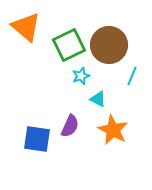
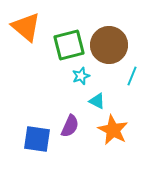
green square: rotated 12 degrees clockwise
cyan triangle: moved 1 px left, 2 px down
